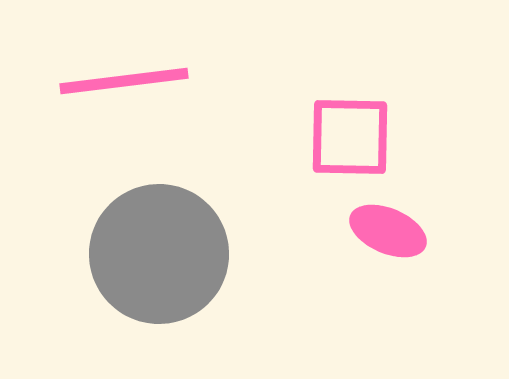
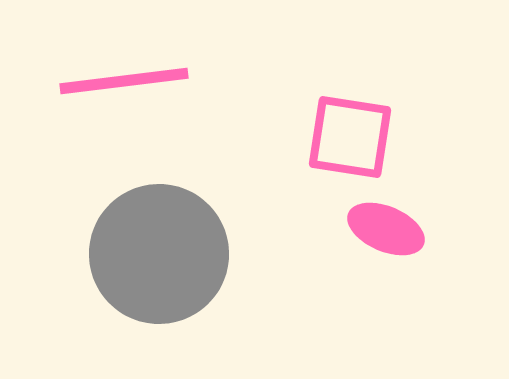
pink square: rotated 8 degrees clockwise
pink ellipse: moved 2 px left, 2 px up
